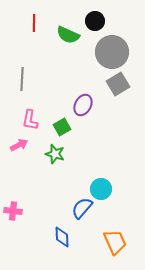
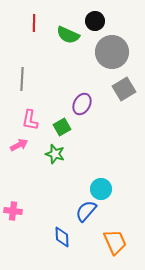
gray square: moved 6 px right, 5 px down
purple ellipse: moved 1 px left, 1 px up
blue semicircle: moved 4 px right, 3 px down
